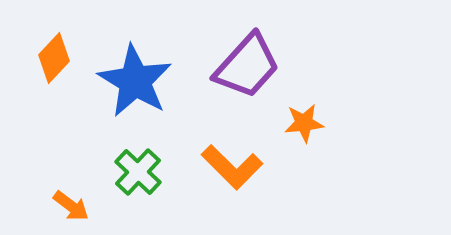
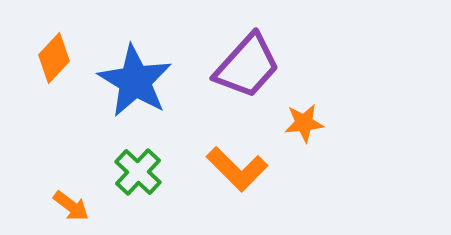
orange L-shape: moved 5 px right, 2 px down
